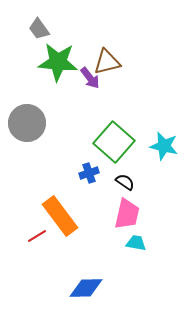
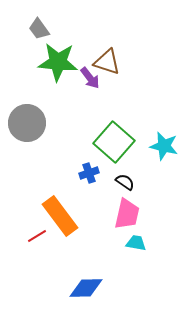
brown triangle: rotated 32 degrees clockwise
